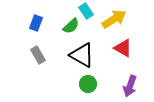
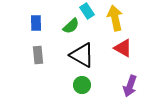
cyan rectangle: moved 1 px right
yellow arrow: moved 1 px right, 1 px up; rotated 70 degrees counterclockwise
blue rectangle: rotated 21 degrees counterclockwise
gray rectangle: rotated 24 degrees clockwise
green circle: moved 6 px left, 1 px down
